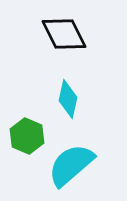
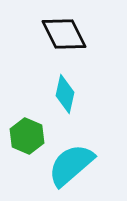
cyan diamond: moved 3 px left, 5 px up
